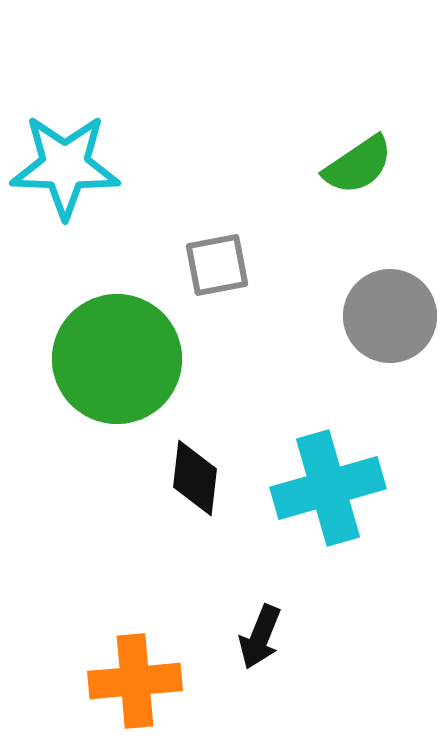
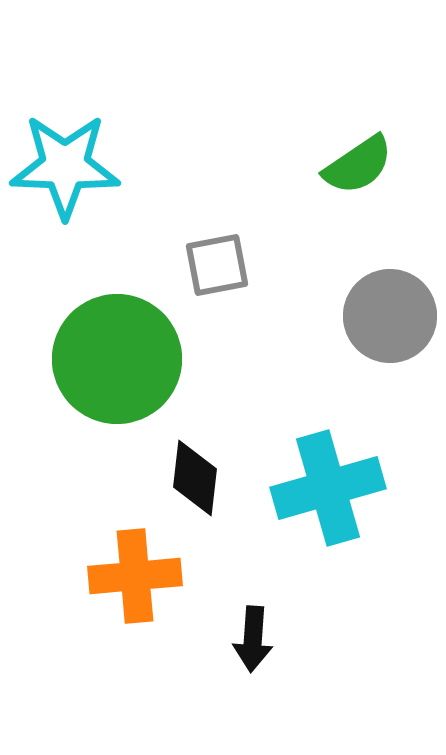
black arrow: moved 7 px left, 2 px down; rotated 18 degrees counterclockwise
orange cross: moved 105 px up
